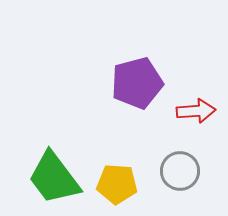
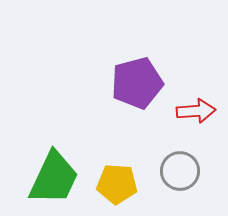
green trapezoid: rotated 118 degrees counterclockwise
